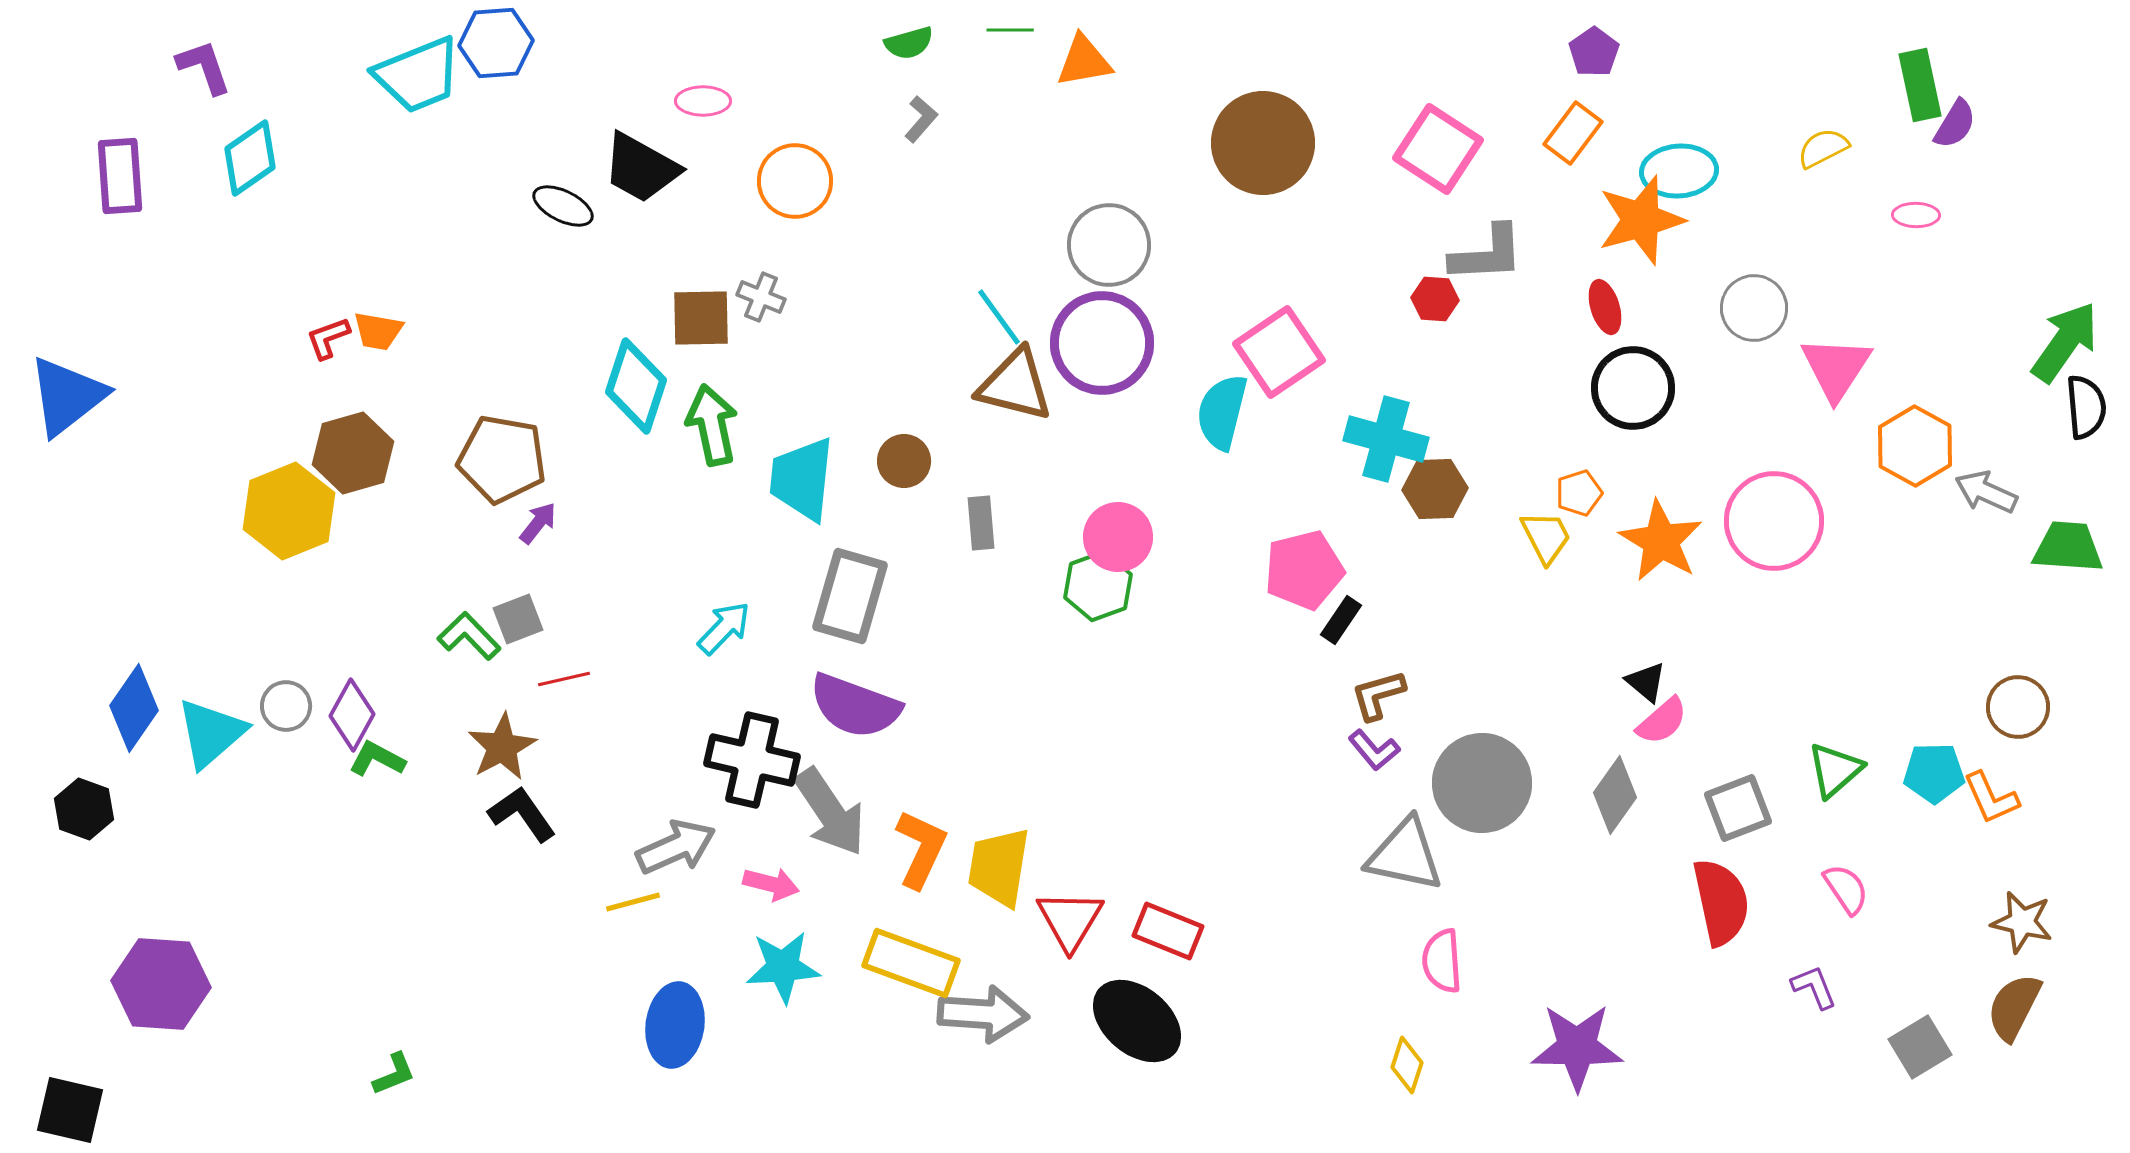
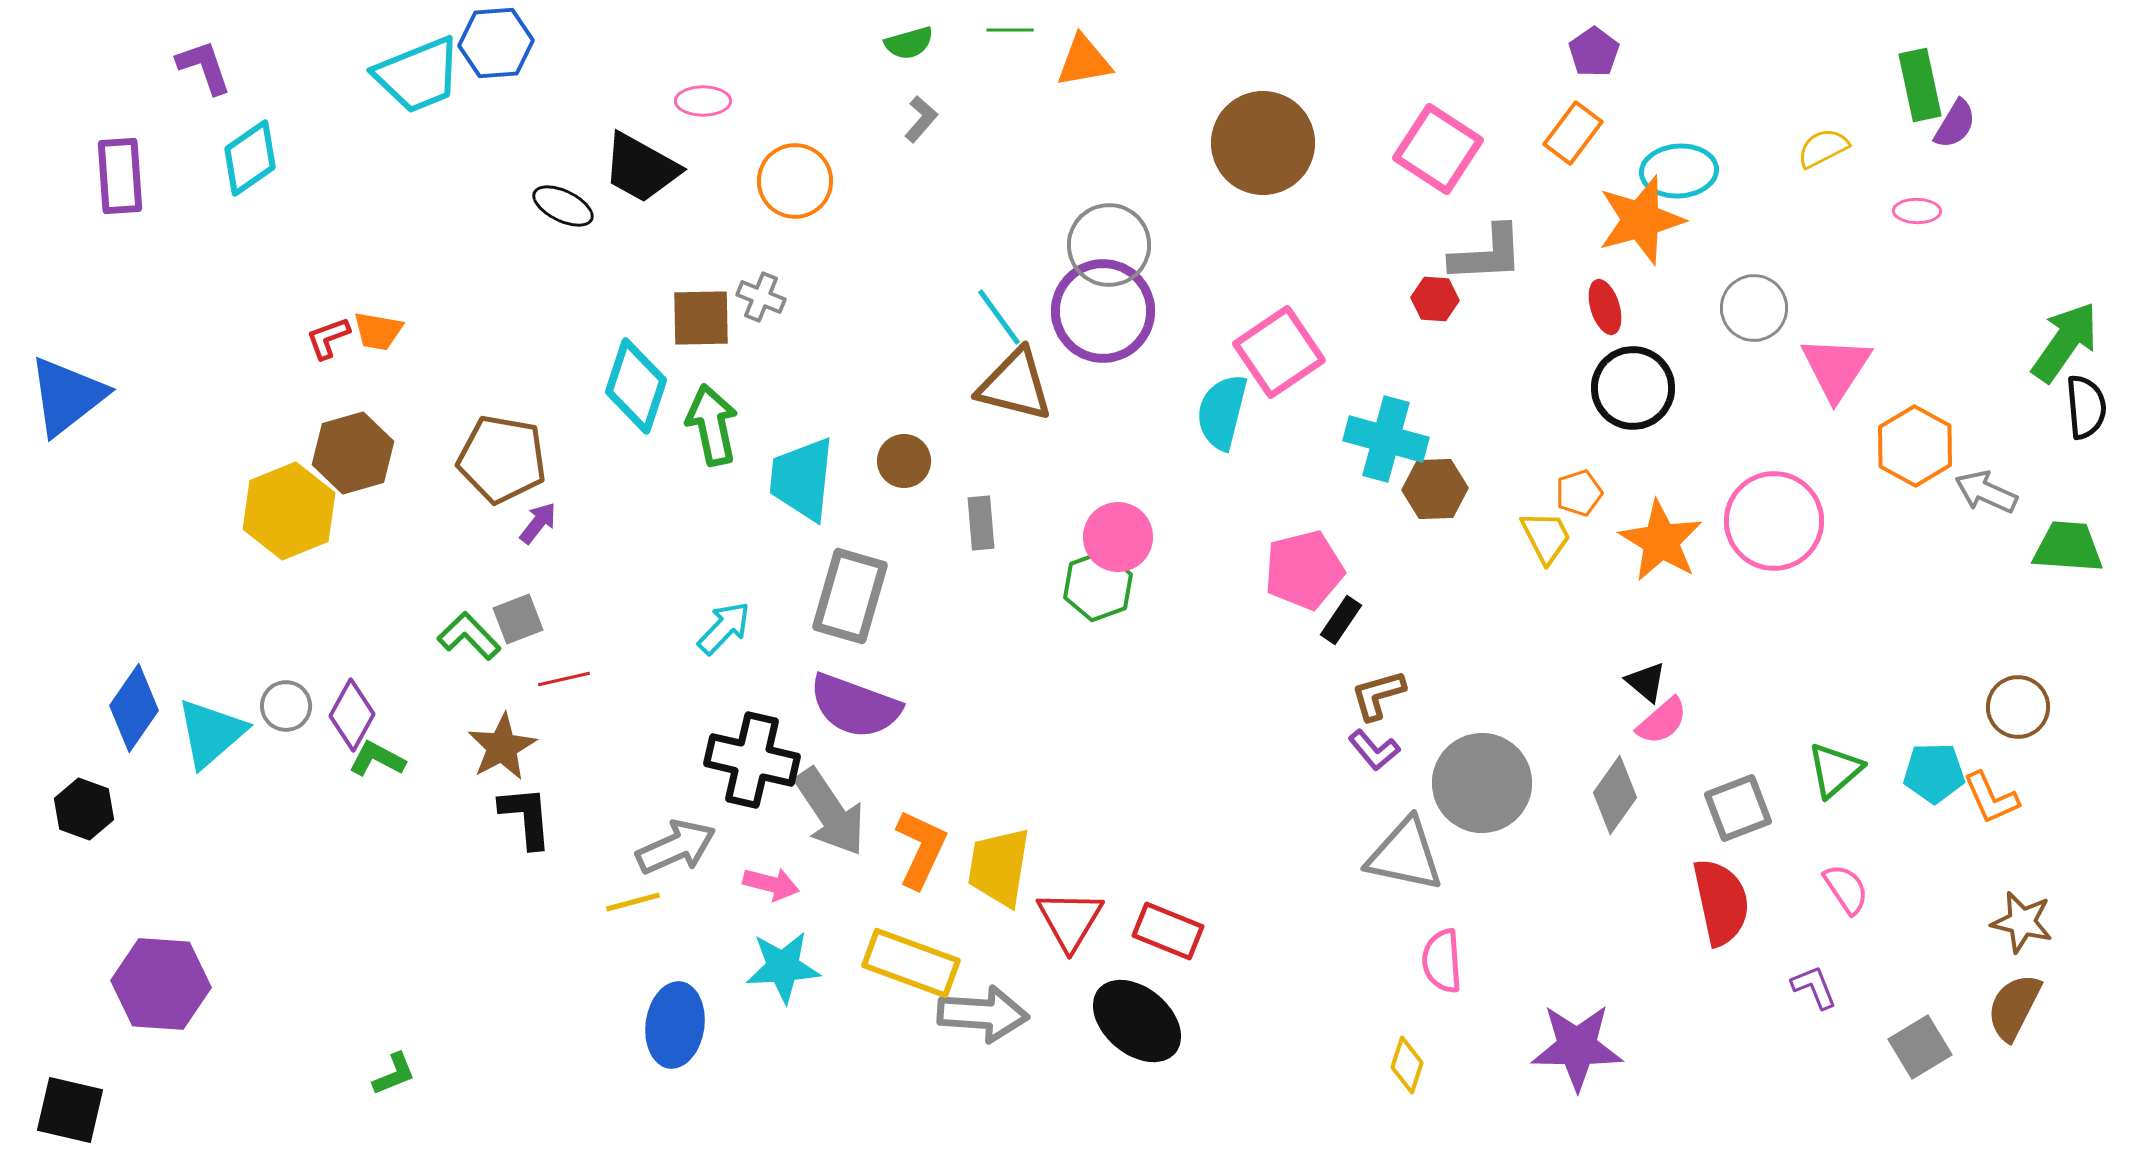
pink ellipse at (1916, 215): moved 1 px right, 4 px up
purple circle at (1102, 343): moved 1 px right, 32 px up
black L-shape at (522, 814): moved 4 px right, 3 px down; rotated 30 degrees clockwise
